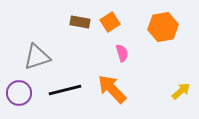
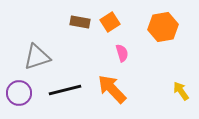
yellow arrow: rotated 84 degrees counterclockwise
